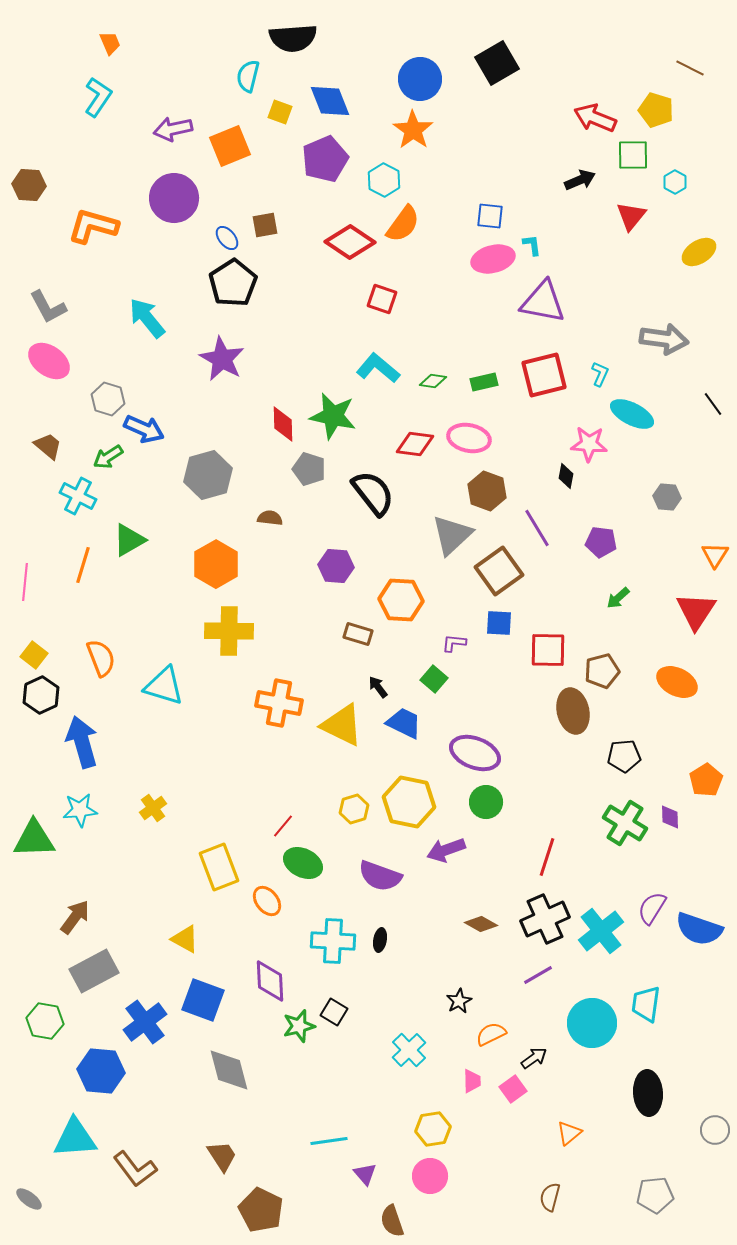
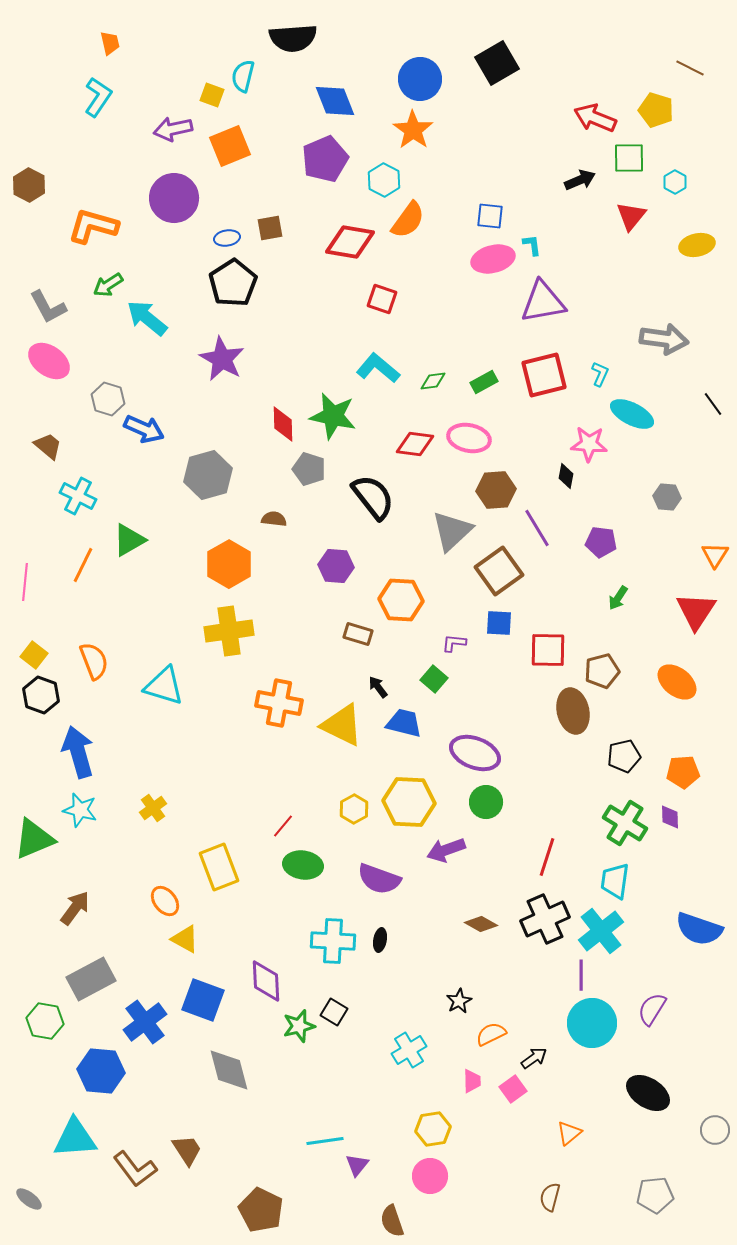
orange trapezoid at (110, 43): rotated 10 degrees clockwise
cyan semicircle at (248, 76): moved 5 px left
blue diamond at (330, 101): moved 5 px right
yellow square at (280, 112): moved 68 px left, 17 px up
green square at (633, 155): moved 4 px left, 3 px down
brown hexagon at (29, 185): rotated 24 degrees clockwise
orange semicircle at (403, 224): moved 5 px right, 4 px up
brown square at (265, 225): moved 5 px right, 3 px down
blue ellipse at (227, 238): rotated 60 degrees counterclockwise
red diamond at (350, 242): rotated 24 degrees counterclockwise
yellow ellipse at (699, 252): moved 2 px left, 7 px up; rotated 20 degrees clockwise
purple triangle at (543, 302): rotated 21 degrees counterclockwise
cyan arrow at (147, 318): rotated 12 degrees counterclockwise
green diamond at (433, 381): rotated 16 degrees counterclockwise
green rectangle at (484, 382): rotated 16 degrees counterclockwise
green arrow at (108, 457): moved 172 px up
brown hexagon at (487, 491): moved 9 px right, 1 px up; rotated 24 degrees counterclockwise
black semicircle at (373, 493): moved 4 px down
brown semicircle at (270, 518): moved 4 px right, 1 px down
gray triangle at (452, 535): moved 4 px up
orange hexagon at (216, 564): moved 13 px right
orange line at (83, 565): rotated 9 degrees clockwise
green arrow at (618, 598): rotated 15 degrees counterclockwise
yellow cross at (229, 631): rotated 9 degrees counterclockwise
orange semicircle at (101, 658): moved 7 px left, 3 px down
orange ellipse at (677, 682): rotated 12 degrees clockwise
black hexagon at (41, 695): rotated 15 degrees counterclockwise
blue trapezoid at (404, 723): rotated 12 degrees counterclockwise
blue arrow at (82, 742): moved 4 px left, 10 px down
black pentagon at (624, 756): rotated 8 degrees counterclockwise
orange pentagon at (706, 780): moved 23 px left, 8 px up; rotated 28 degrees clockwise
yellow hexagon at (409, 802): rotated 9 degrees counterclockwise
yellow hexagon at (354, 809): rotated 12 degrees counterclockwise
cyan star at (80, 810): rotated 20 degrees clockwise
green triangle at (34, 839): rotated 21 degrees counterclockwise
green ellipse at (303, 863): moved 2 px down; rotated 18 degrees counterclockwise
purple semicircle at (380, 876): moved 1 px left, 3 px down
orange ellipse at (267, 901): moved 102 px left
purple semicircle at (652, 908): moved 101 px down
brown arrow at (75, 917): moved 9 px up
gray rectangle at (94, 971): moved 3 px left, 8 px down
purple line at (538, 975): moved 43 px right; rotated 60 degrees counterclockwise
purple diamond at (270, 981): moved 4 px left
cyan trapezoid at (646, 1004): moved 31 px left, 123 px up
cyan cross at (409, 1050): rotated 12 degrees clockwise
black ellipse at (648, 1093): rotated 54 degrees counterclockwise
cyan line at (329, 1141): moved 4 px left
brown trapezoid at (222, 1156): moved 35 px left, 6 px up
purple triangle at (365, 1174): moved 8 px left, 9 px up; rotated 20 degrees clockwise
